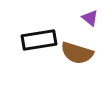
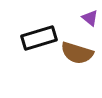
black rectangle: moved 2 px up; rotated 8 degrees counterclockwise
